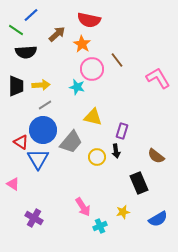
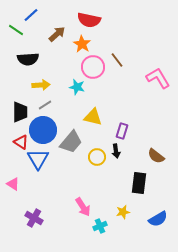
black semicircle: moved 2 px right, 7 px down
pink circle: moved 1 px right, 2 px up
black trapezoid: moved 4 px right, 26 px down
black rectangle: rotated 30 degrees clockwise
